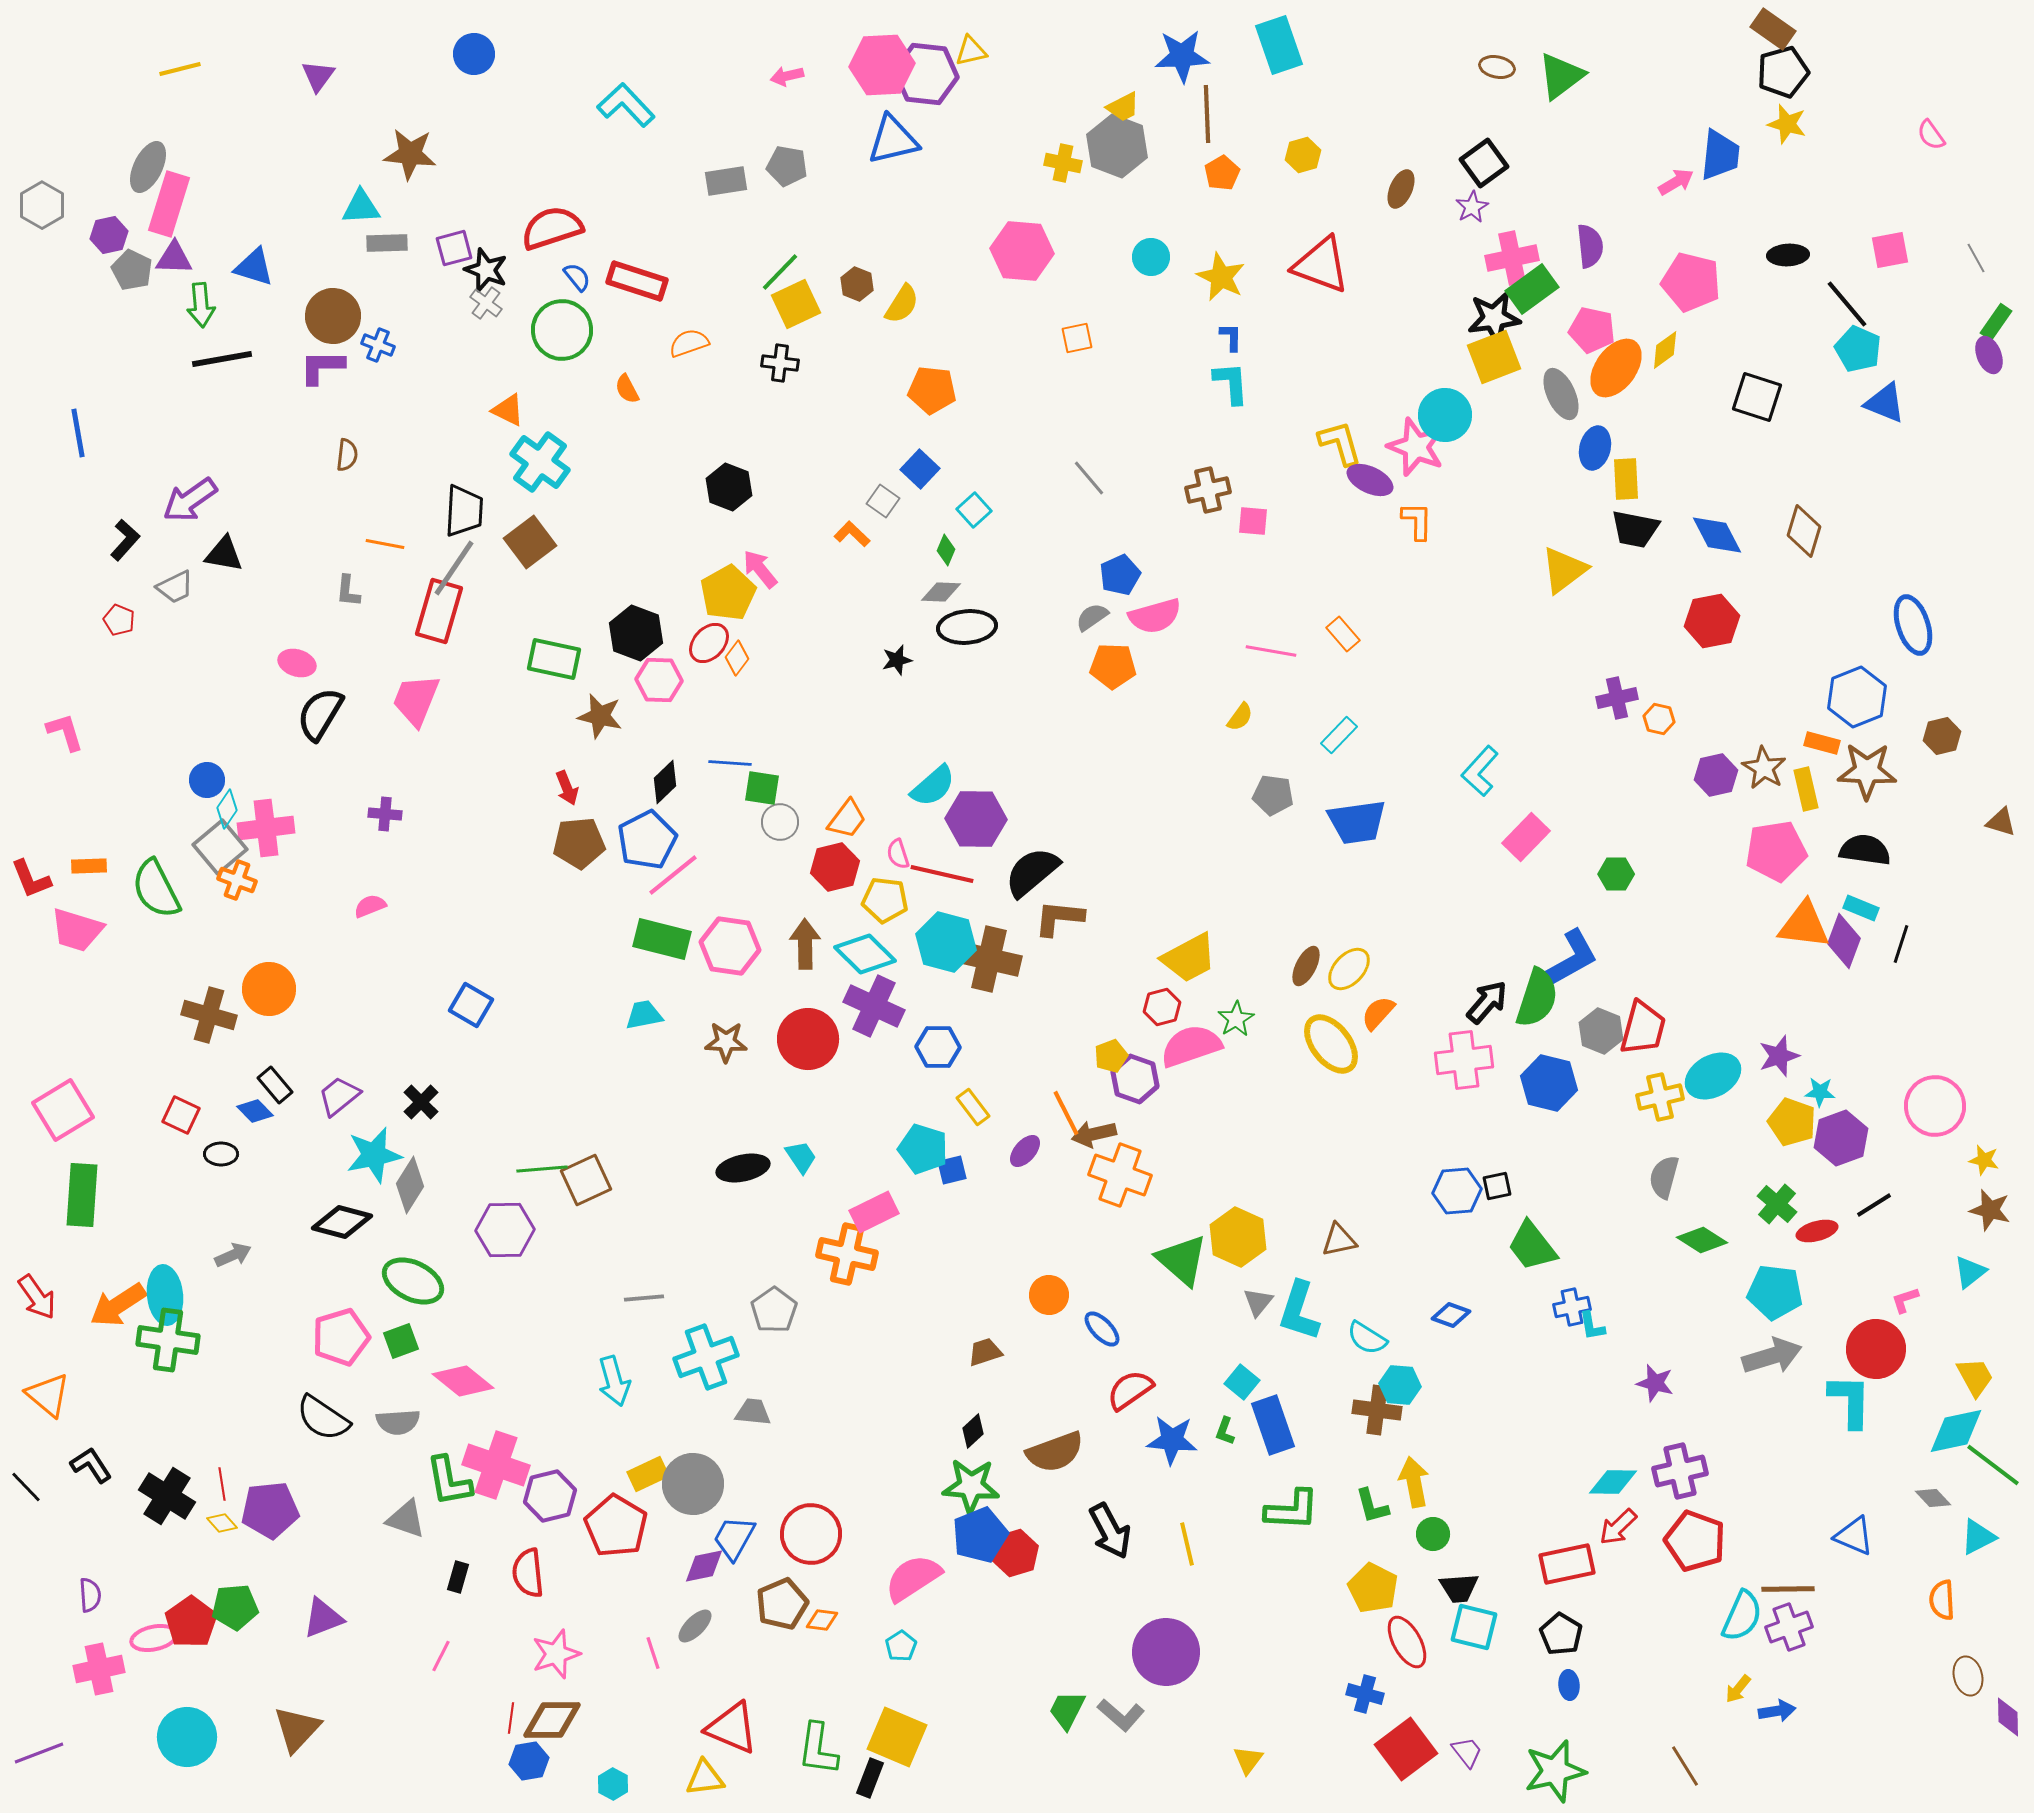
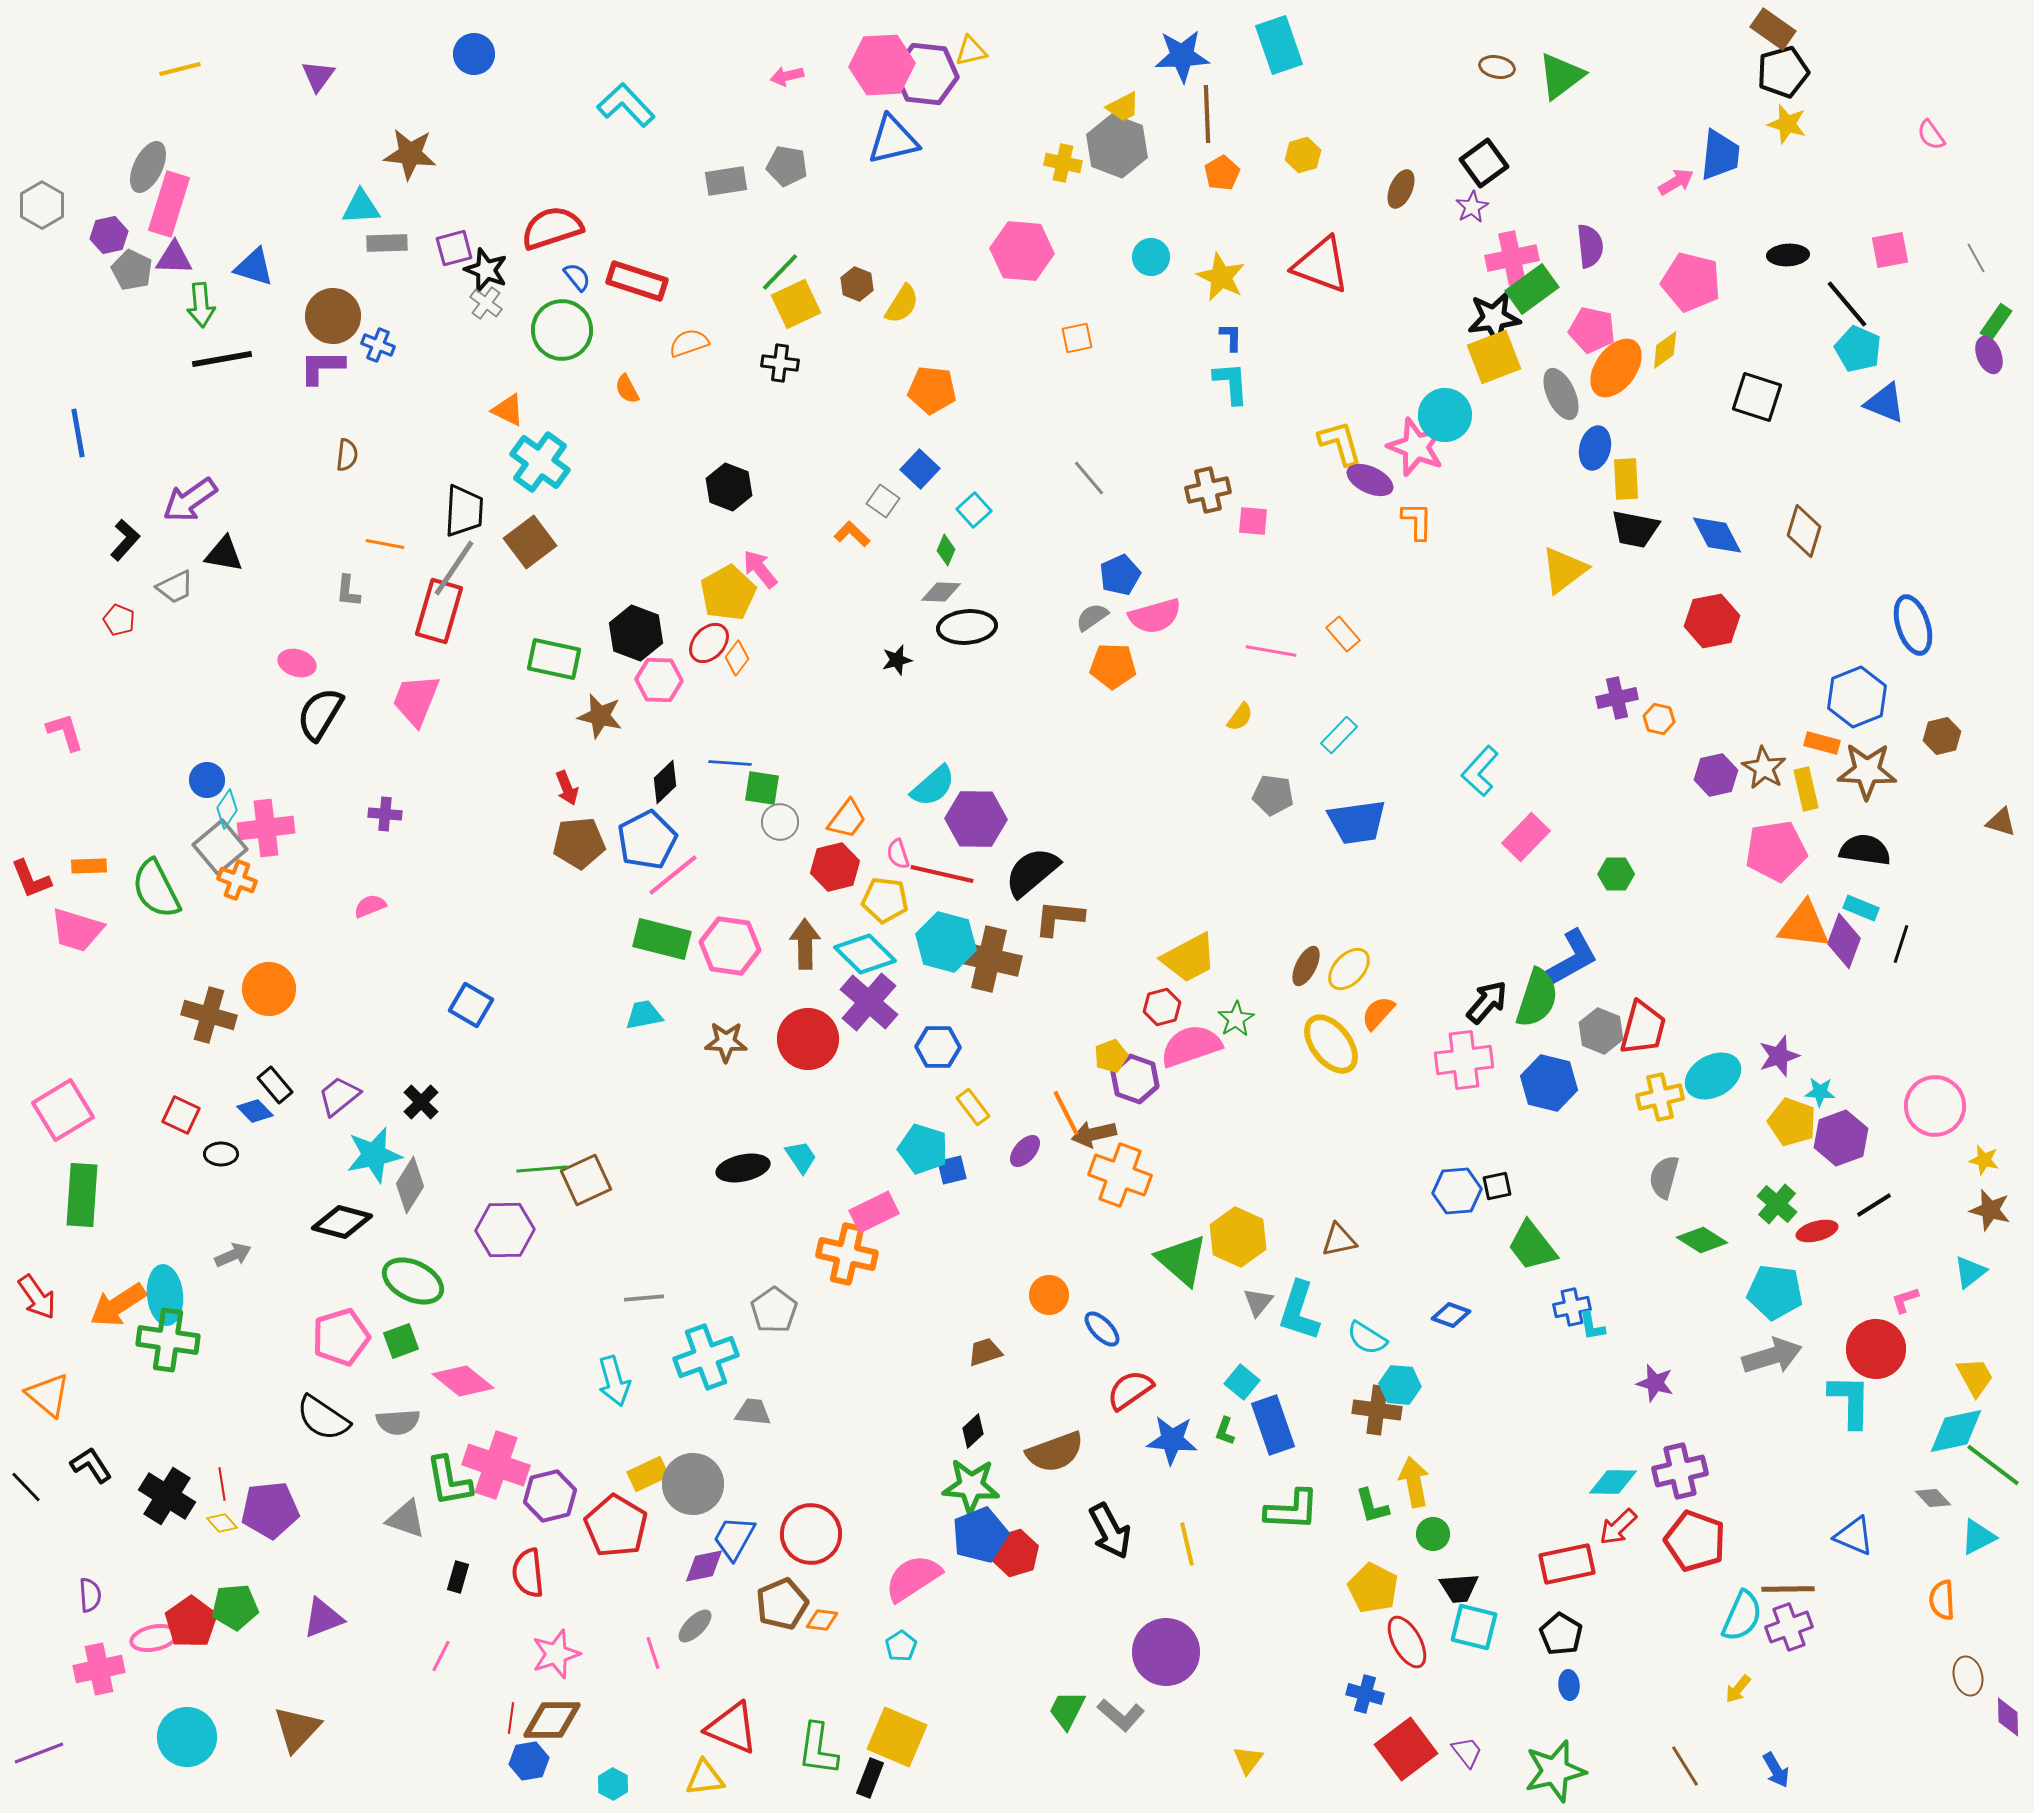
purple cross at (874, 1006): moved 5 px left, 4 px up; rotated 16 degrees clockwise
blue arrow at (1777, 1711): moved 1 px left, 59 px down; rotated 69 degrees clockwise
